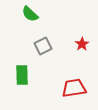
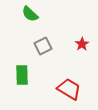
red trapezoid: moved 5 px left, 1 px down; rotated 40 degrees clockwise
